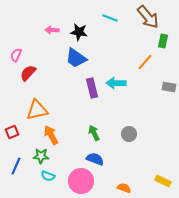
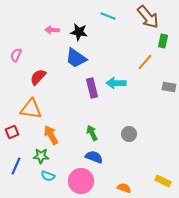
cyan line: moved 2 px left, 2 px up
red semicircle: moved 10 px right, 4 px down
orange triangle: moved 6 px left, 1 px up; rotated 20 degrees clockwise
green arrow: moved 2 px left
blue semicircle: moved 1 px left, 2 px up
